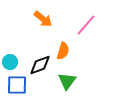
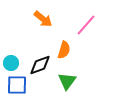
orange semicircle: moved 1 px right, 1 px up
cyan circle: moved 1 px right, 1 px down
